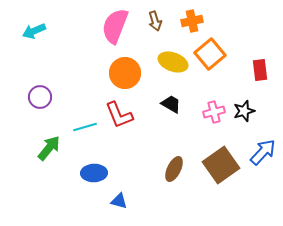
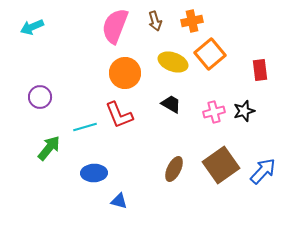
cyan arrow: moved 2 px left, 4 px up
blue arrow: moved 19 px down
